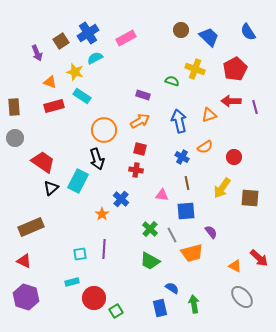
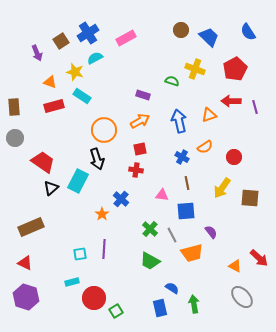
red square at (140, 149): rotated 24 degrees counterclockwise
red triangle at (24, 261): moved 1 px right, 2 px down
